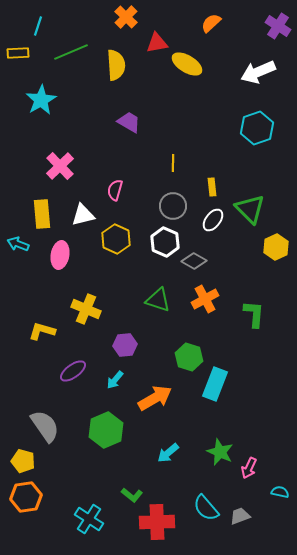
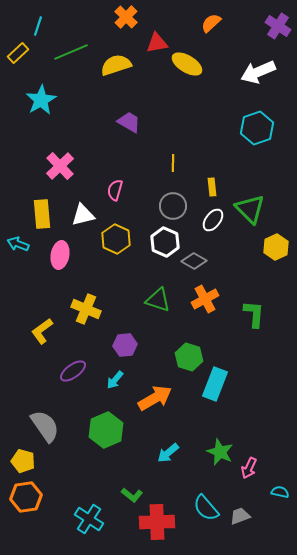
yellow rectangle at (18, 53): rotated 40 degrees counterclockwise
yellow semicircle at (116, 65): rotated 104 degrees counterclockwise
yellow L-shape at (42, 331): rotated 52 degrees counterclockwise
